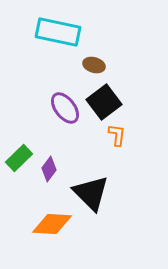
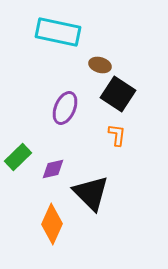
brown ellipse: moved 6 px right
black square: moved 14 px right, 8 px up; rotated 20 degrees counterclockwise
purple ellipse: rotated 60 degrees clockwise
green rectangle: moved 1 px left, 1 px up
purple diamond: moved 4 px right; rotated 40 degrees clockwise
orange diamond: rotated 69 degrees counterclockwise
